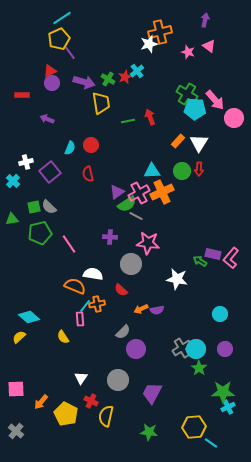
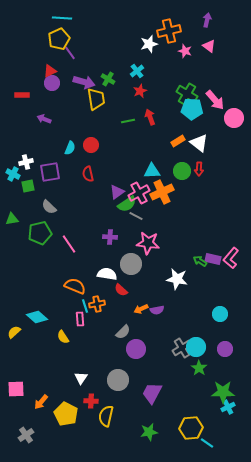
cyan line at (62, 18): rotated 36 degrees clockwise
purple arrow at (205, 20): moved 2 px right
orange cross at (160, 32): moved 9 px right, 1 px up
pink star at (188, 52): moved 3 px left, 1 px up
red star at (125, 77): moved 15 px right, 14 px down
yellow trapezoid at (101, 103): moved 5 px left, 4 px up
cyan pentagon at (195, 109): moved 3 px left
purple arrow at (47, 119): moved 3 px left
orange rectangle at (178, 141): rotated 16 degrees clockwise
white triangle at (199, 143): rotated 24 degrees counterclockwise
purple square at (50, 172): rotated 30 degrees clockwise
cyan cross at (13, 181): moved 7 px up; rotated 16 degrees counterclockwise
green square at (34, 207): moved 6 px left, 21 px up
purple rectangle at (213, 254): moved 5 px down
white semicircle at (93, 274): moved 14 px right
cyan line at (85, 306): rotated 56 degrees counterclockwise
cyan diamond at (29, 317): moved 8 px right
yellow semicircle at (19, 337): moved 5 px left, 5 px up
cyan circle at (196, 349): moved 2 px up
red cross at (91, 401): rotated 24 degrees counterclockwise
yellow hexagon at (194, 427): moved 3 px left, 1 px down
gray cross at (16, 431): moved 10 px right, 4 px down; rotated 14 degrees clockwise
green star at (149, 432): rotated 18 degrees counterclockwise
cyan line at (211, 443): moved 4 px left
